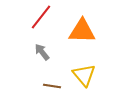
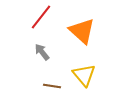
orange triangle: rotated 40 degrees clockwise
